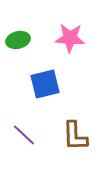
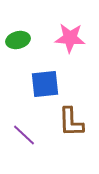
blue square: rotated 8 degrees clockwise
brown L-shape: moved 4 px left, 14 px up
